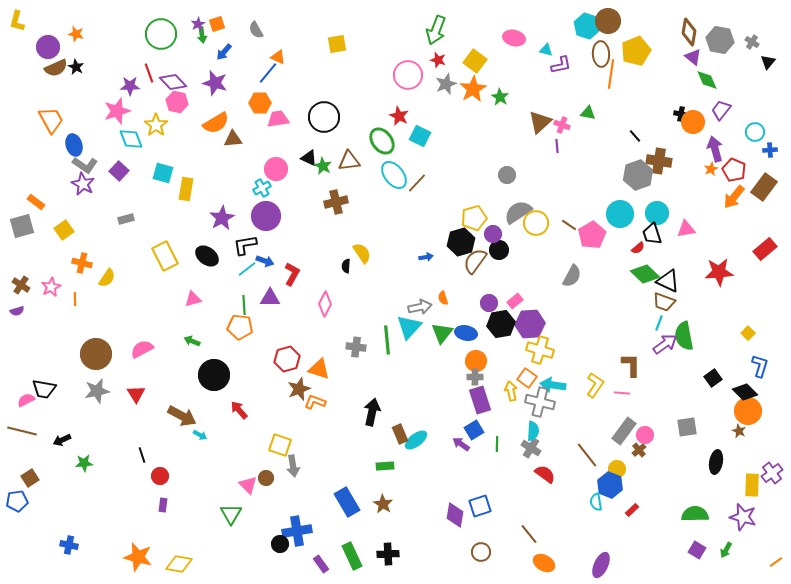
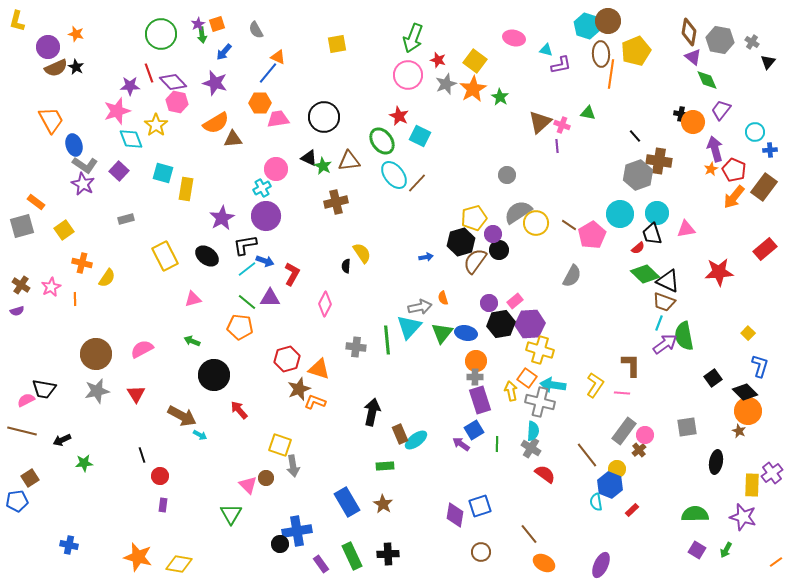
green arrow at (436, 30): moved 23 px left, 8 px down
green line at (244, 305): moved 3 px right, 3 px up; rotated 48 degrees counterclockwise
